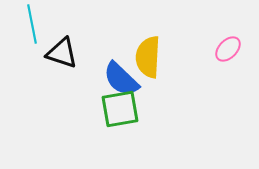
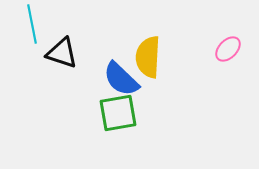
green square: moved 2 px left, 4 px down
